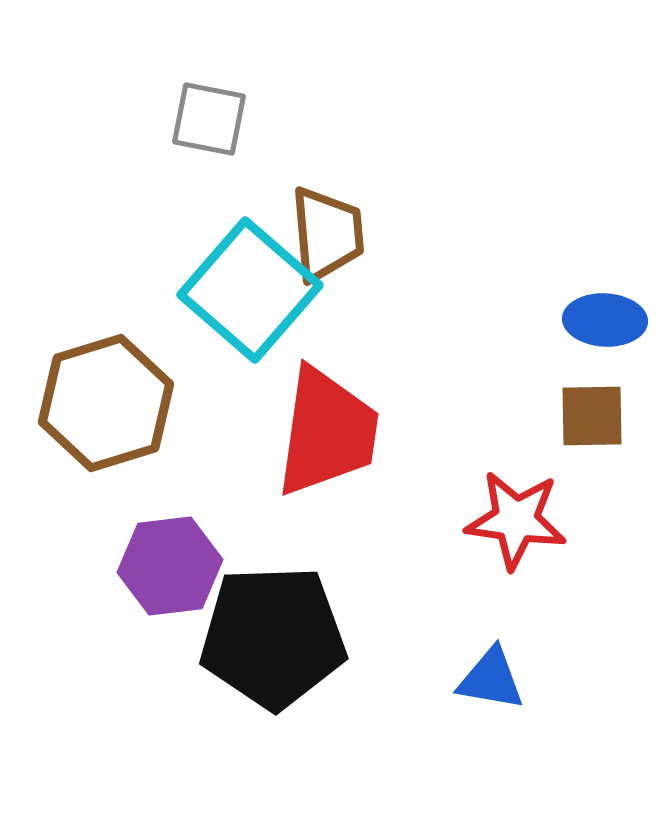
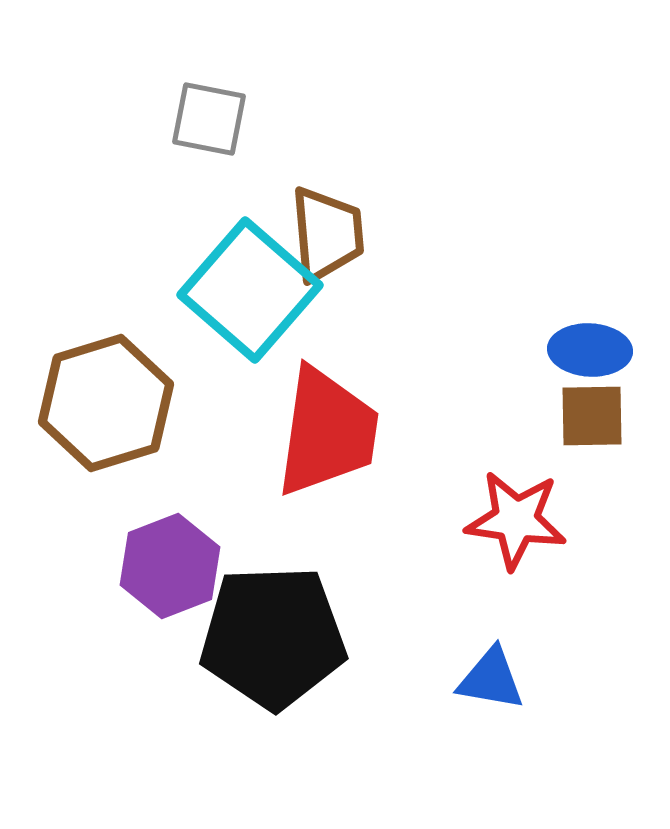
blue ellipse: moved 15 px left, 30 px down
purple hexagon: rotated 14 degrees counterclockwise
